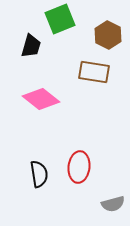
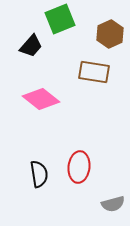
brown hexagon: moved 2 px right, 1 px up; rotated 8 degrees clockwise
black trapezoid: rotated 25 degrees clockwise
